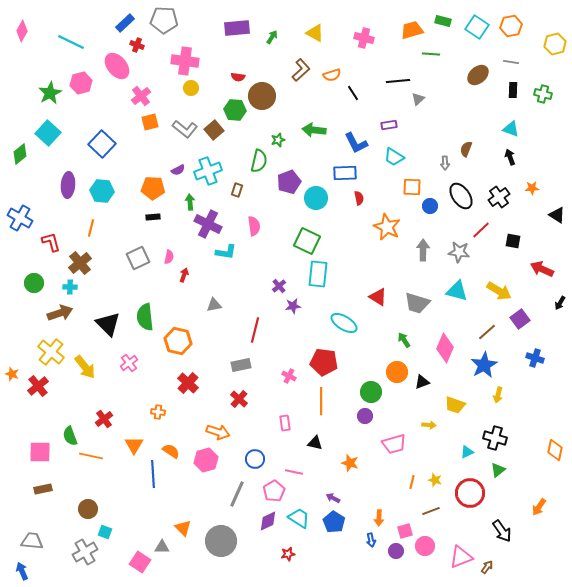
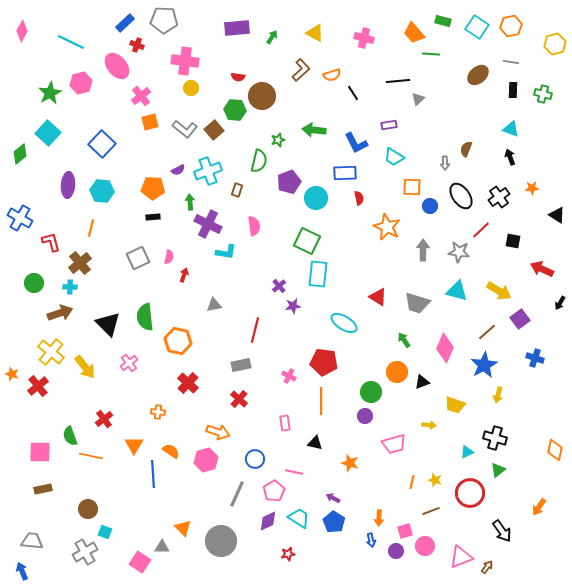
orange trapezoid at (412, 30): moved 2 px right, 3 px down; rotated 115 degrees counterclockwise
